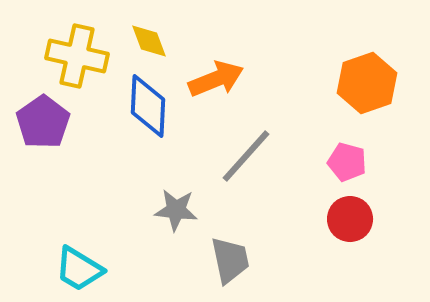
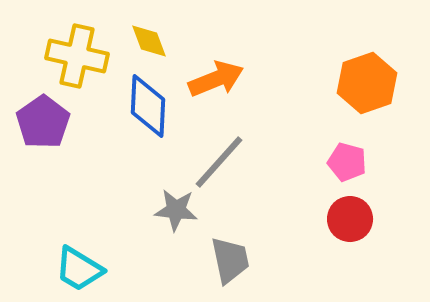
gray line: moved 27 px left, 6 px down
